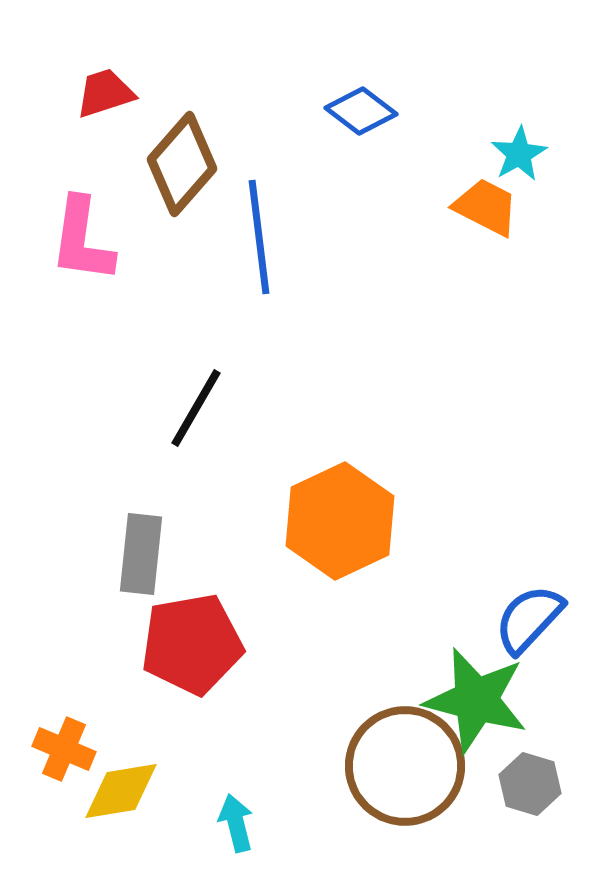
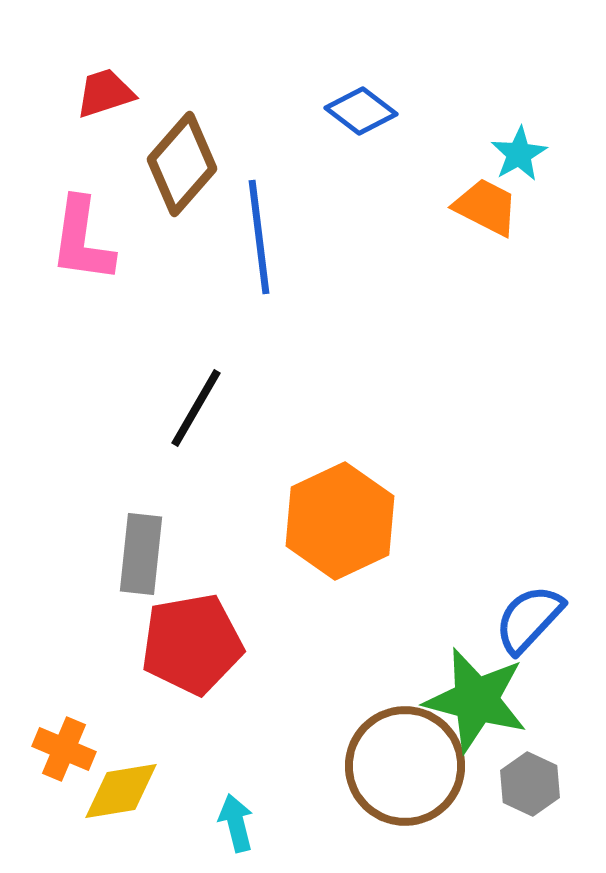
gray hexagon: rotated 8 degrees clockwise
